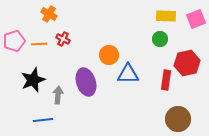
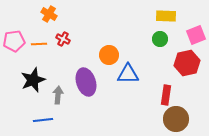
pink square: moved 16 px down
pink pentagon: rotated 10 degrees clockwise
red rectangle: moved 15 px down
brown circle: moved 2 px left
